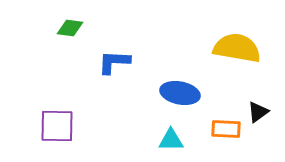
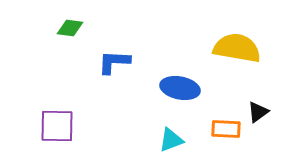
blue ellipse: moved 5 px up
cyan triangle: rotated 20 degrees counterclockwise
